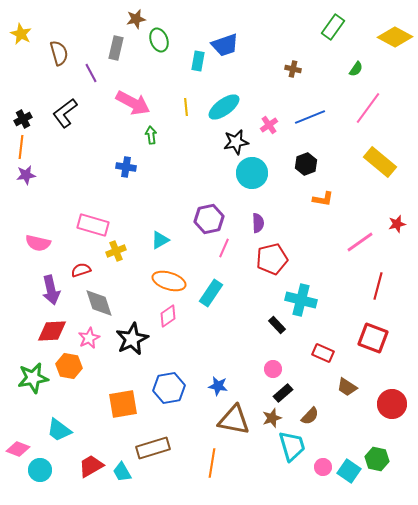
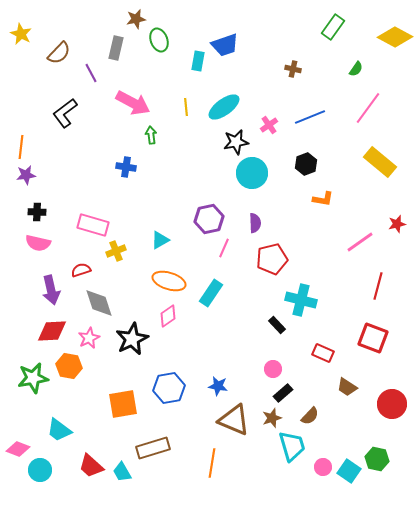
brown semicircle at (59, 53): rotated 60 degrees clockwise
black cross at (23, 119): moved 14 px right, 93 px down; rotated 30 degrees clockwise
purple semicircle at (258, 223): moved 3 px left
brown triangle at (234, 420): rotated 12 degrees clockwise
red trapezoid at (91, 466): rotated 108 degrees counterclockwise
